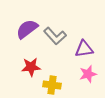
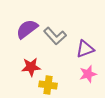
purple triangle: moved 1 px right; rotated 12 degrees counterclockwise
yellow cross: moved 4 px left
